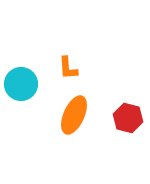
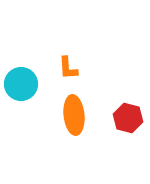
orange ellipse: rotated 30 degrees counterclockwise
